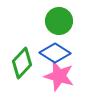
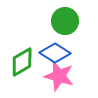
green circle: moved 6 px right
green diamond: moved 1 px up; rotated 16 degrees clockwise
